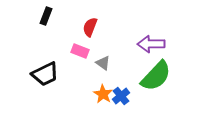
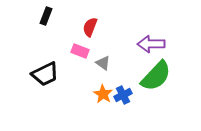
blue cross: moved 2 px right, 1 px up; rotated 12 degrees clockwise
